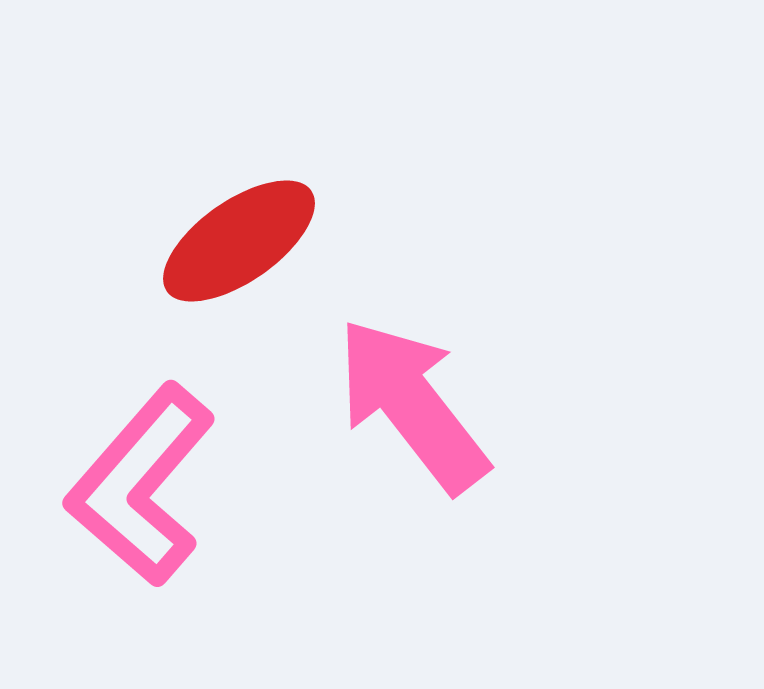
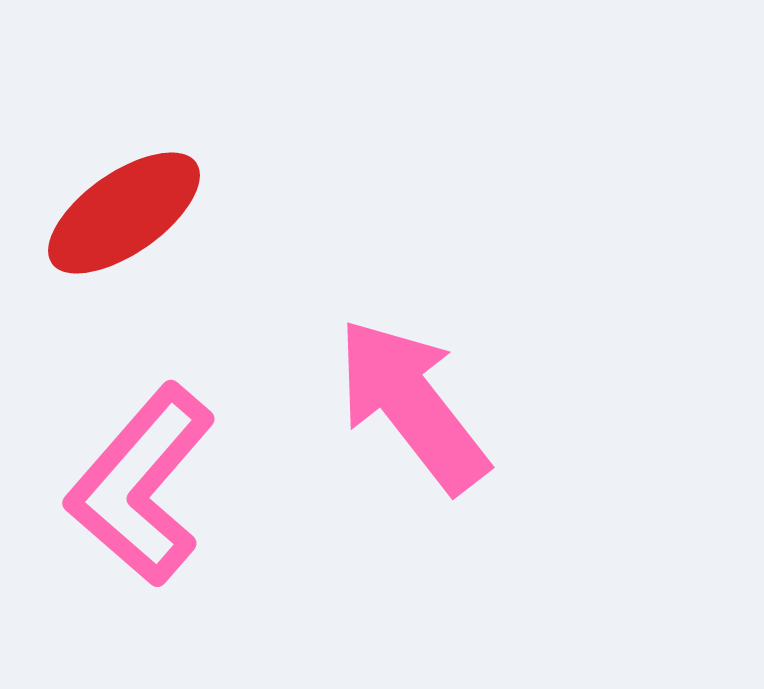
red ellipse: moved 115 px left, 28 px up
